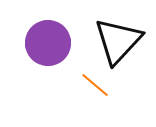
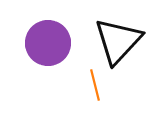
orange line: rotated 36 degrees clockwise
